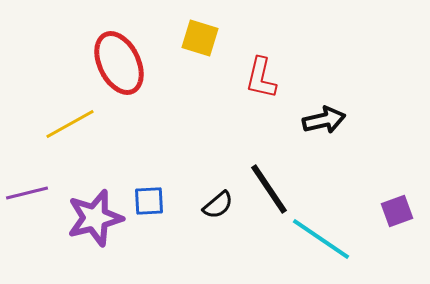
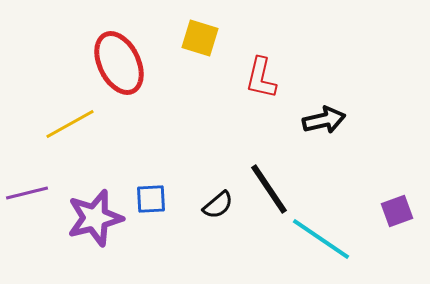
blue square: moved 2 px right, 2 px up
